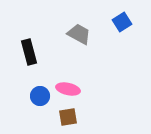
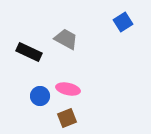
blue square: moved 1 px right
gray trapezoid: moved 13 px left, 5 px down
black rectangle: rotated 50 degrees counterclockwise
brown square: moved 1 px left, 1 px down; rotated 12 degrees counterclockwise
